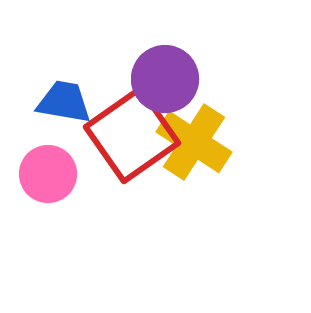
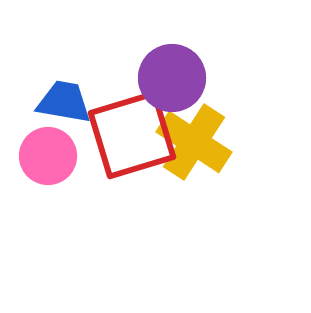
purple circle: moved 7 px right, 1 px up
red square: rotated 18 degrees clockwise
pink circle: moved 18 px up
